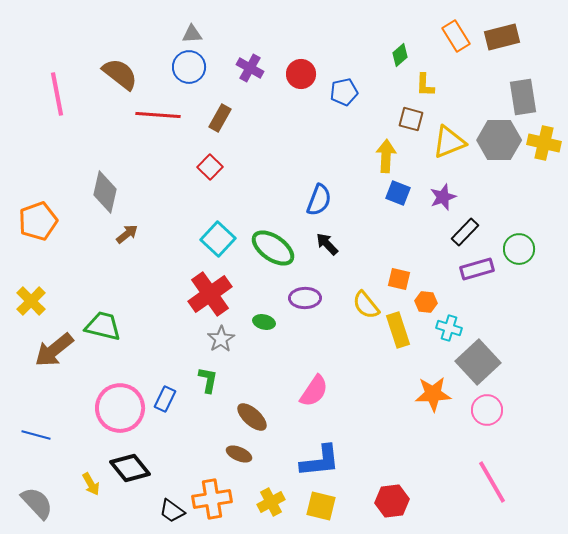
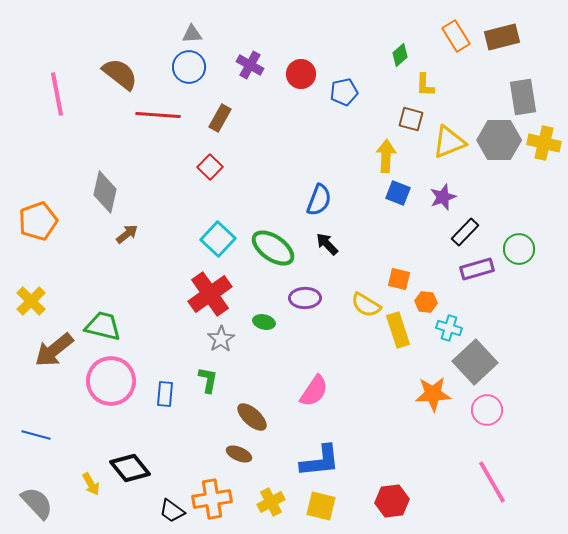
purple cross at (250, 68): moved 3 px up
yellow semicircle at (366, 305): rotated 20 degrees counterclockwise
gray square at (478, 362): moved 3 px left
blue rectangle at (165, 399): moved 5 px up; rotated 20 degrees counterclockwise
pink circle at (120, 408): moved 9 px left, 27 px up
